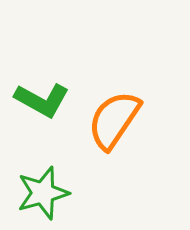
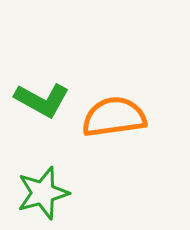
orange semicircle: moved 3 px up; rotated 48 degrees clockwise
